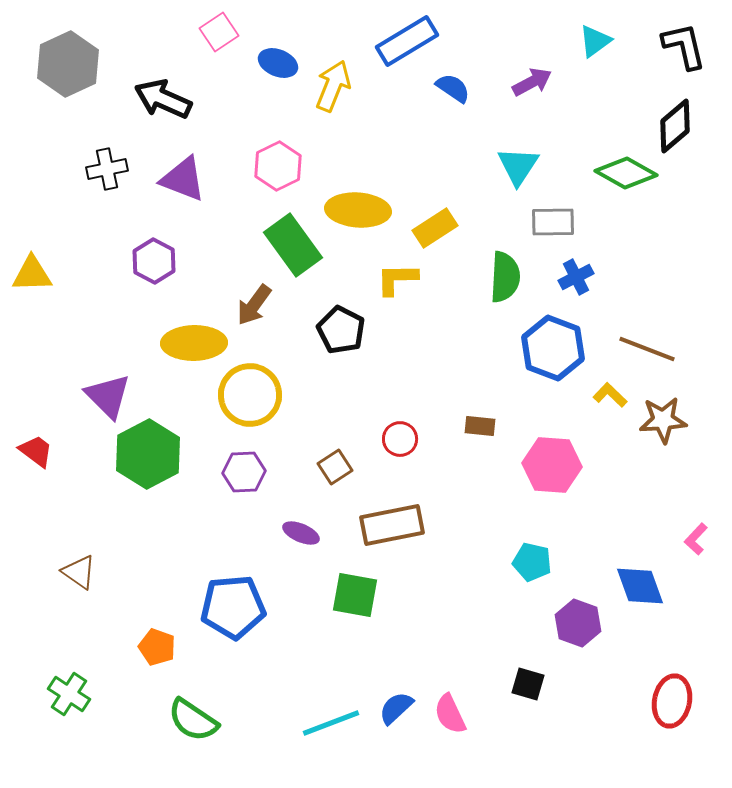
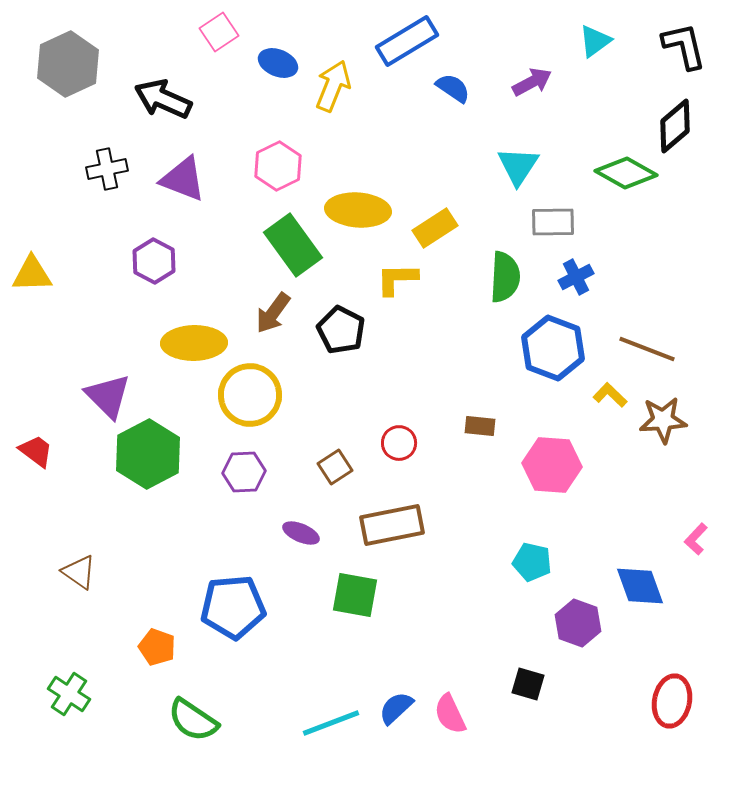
brown arrow at (254, 305): moved 19 px right, 8 px down
red circle at (400, 439): moved 1 px left, 4 px down
